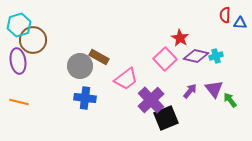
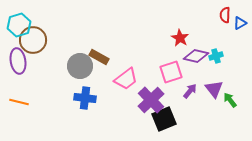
blue triangle: rotated 32 degrees counterclockwise
pink square: moved 6 px right, 13 px down; rotated 25 degrees clockwise
black square: moved 2 px left, 1 px down
